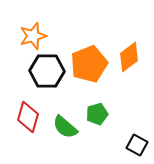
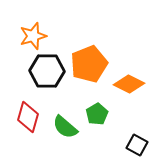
orange diamond: moved 27 px down; rotated 64 degrees clockwise
green pentagon: rotated 15 degrees counterclockwise
